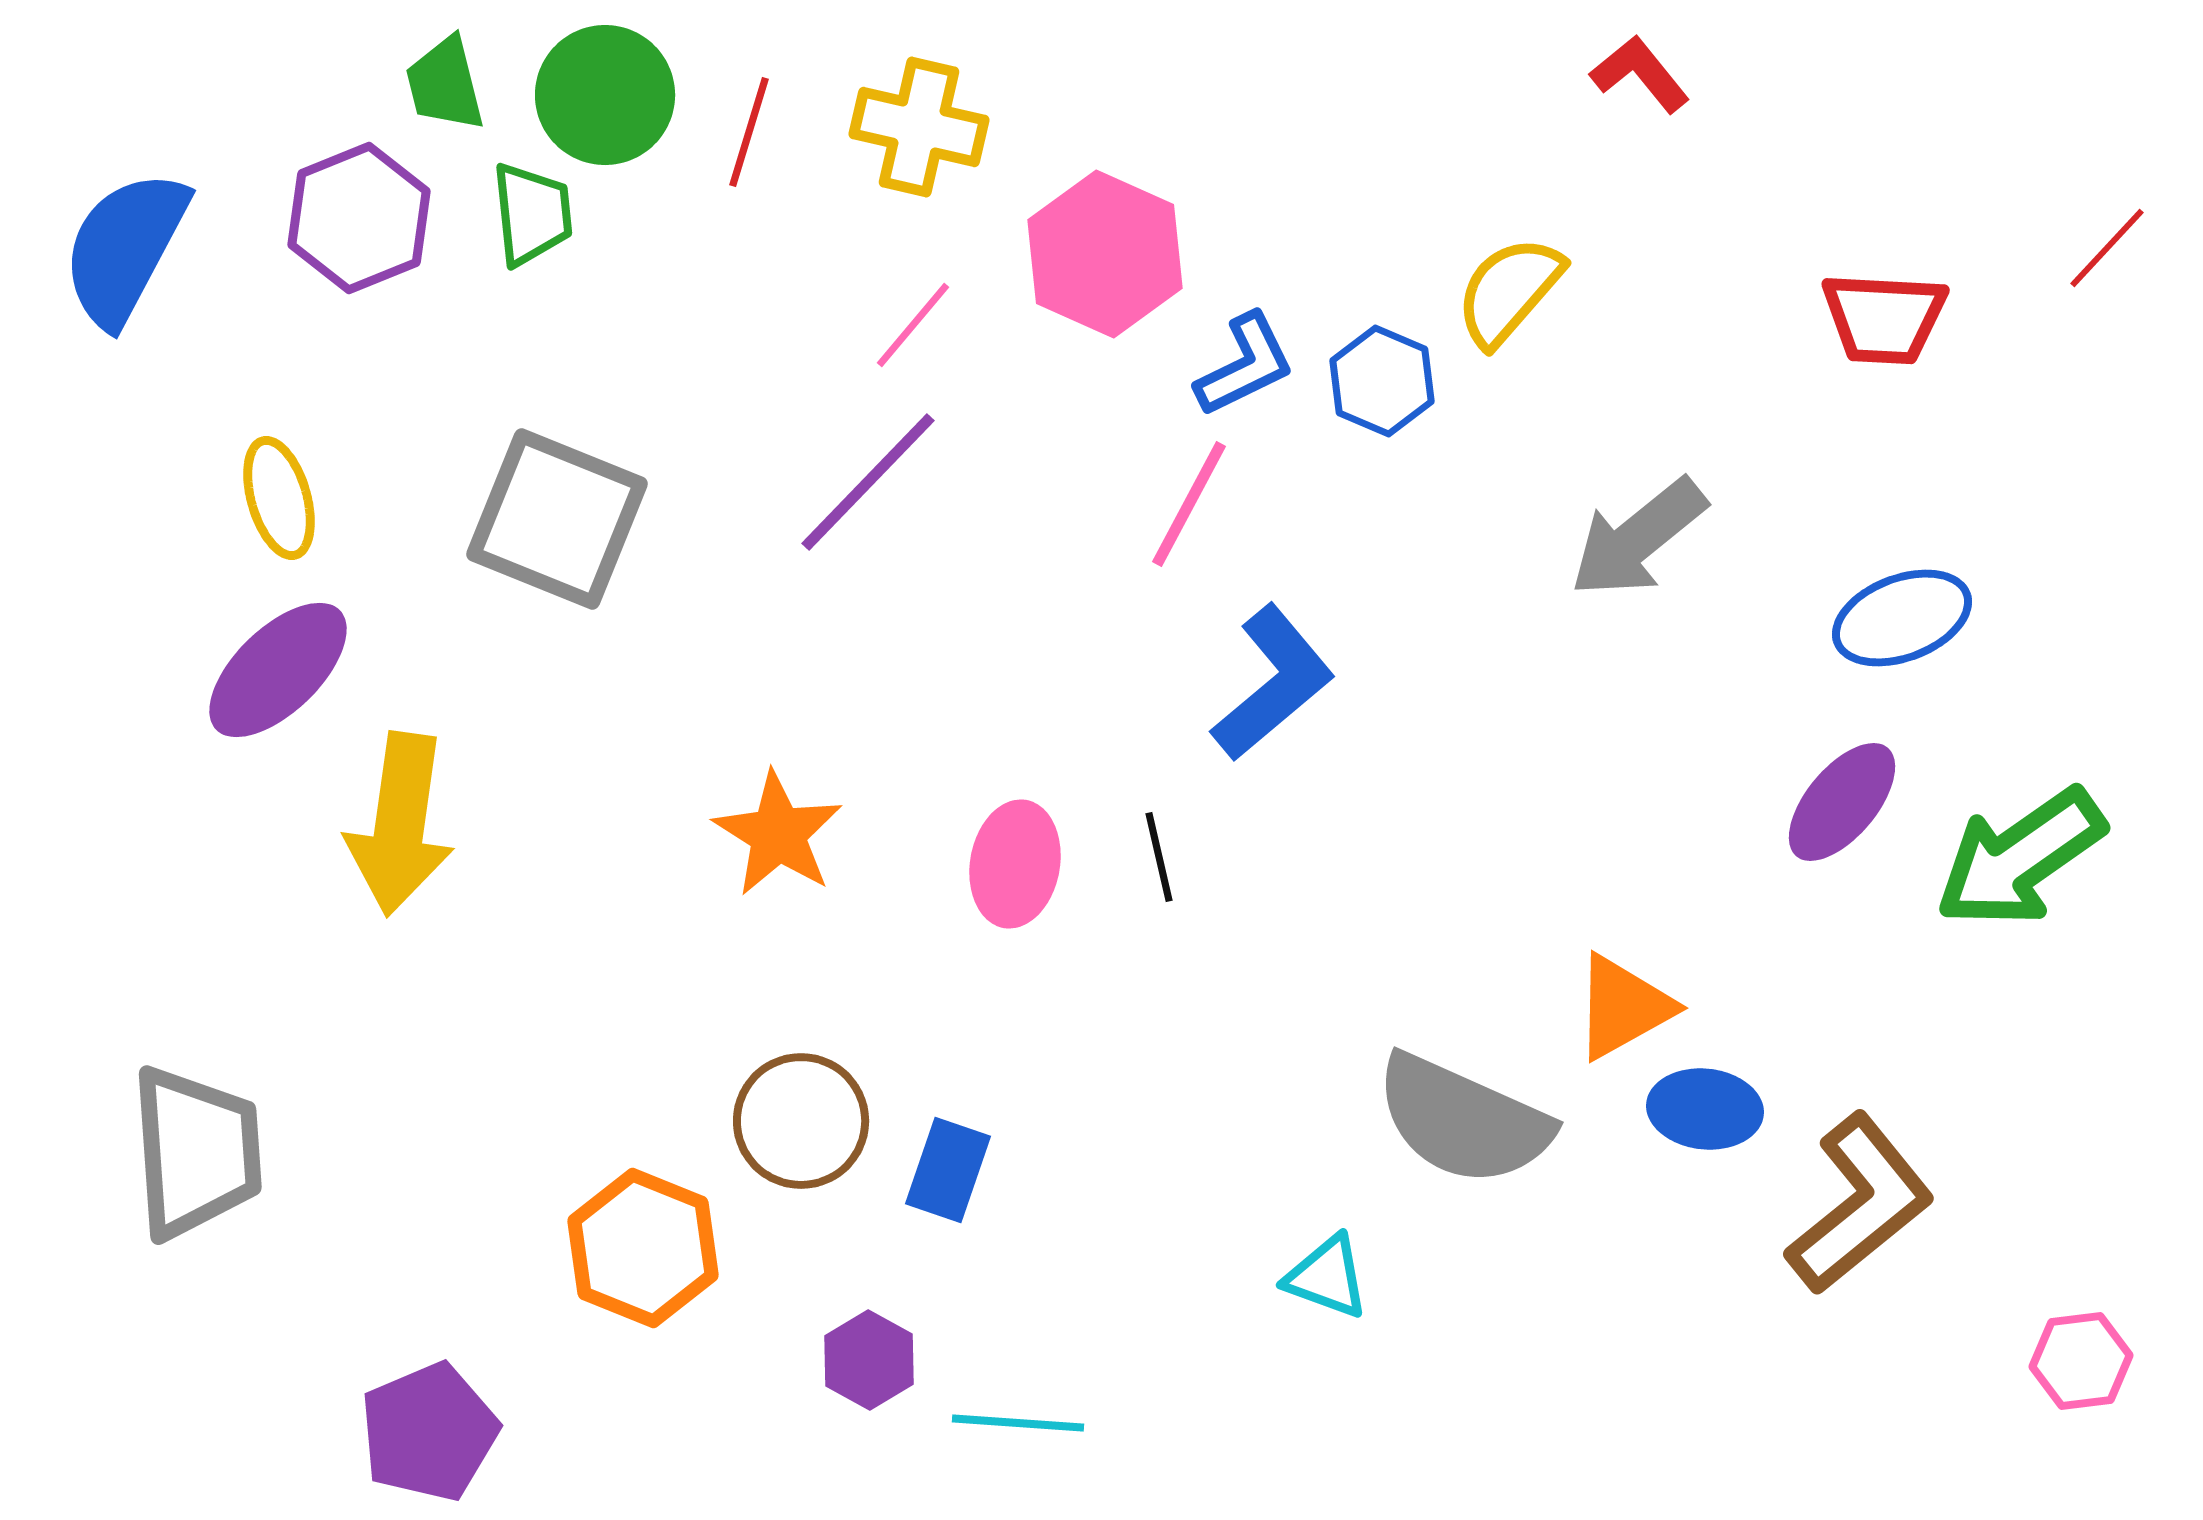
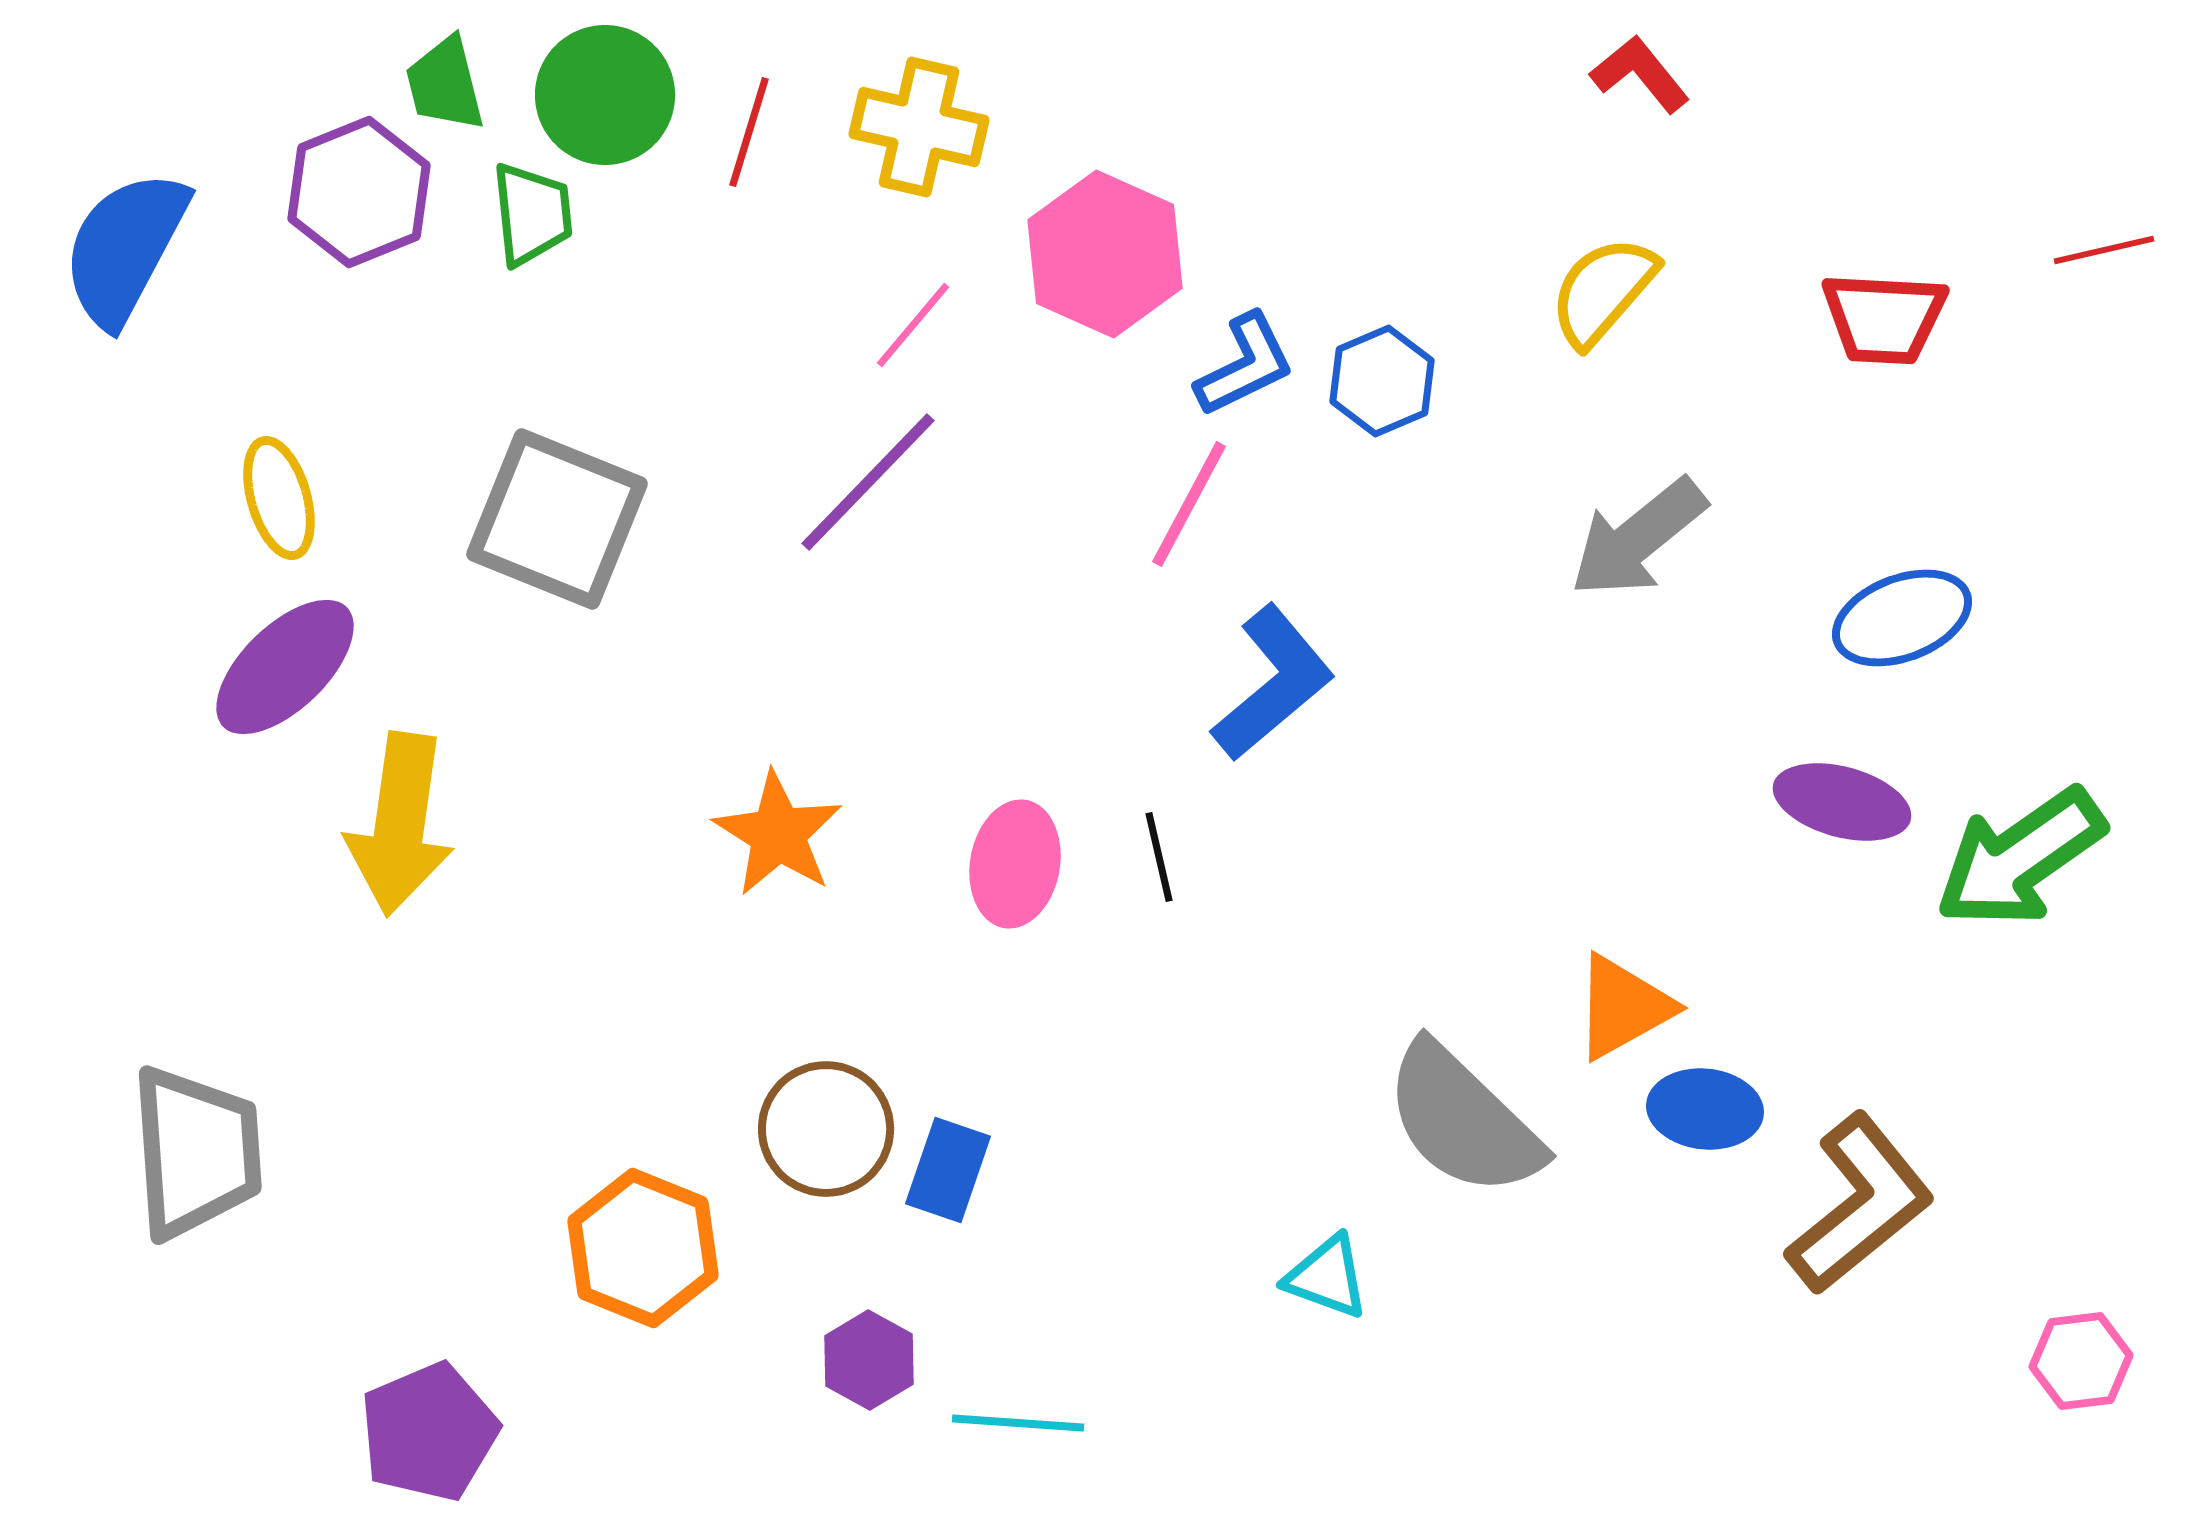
purple hexagon at (359, 218): moved 26 px up
red line at (2107, 248): moved 3 px left, 2 px down; rotated 34 degrees clockwise
yellow semicircle at (1509, 291): moved 94 px right
blue hexagon at (1382, 381): rotated 14 degrees clockwise
purple ellipse at (278, 670): moved 7 px right, 3 px up
purple ellipse at (1842, 802): rotated 65 degrees clockwise
gray semicircle at (1463, 1120): rotated 20 degrees clockwise
brown circle at (801, 1121): moved 25 px right, 8 px down
